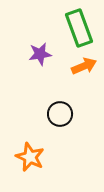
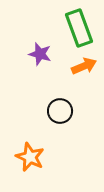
purple star: rotated 25 degrees clockwise
black circle: moved 3 px up
